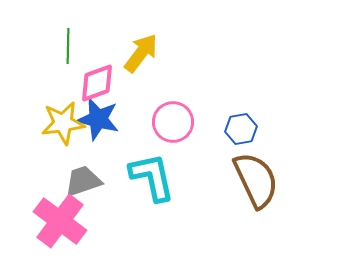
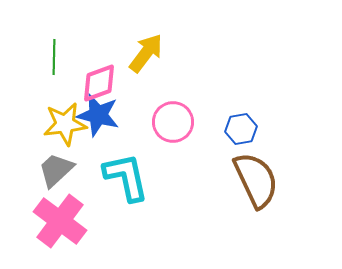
green line: moved 14 px left, 11 px down
yellow arrow: moved 5 px right
pink diamond: moved 2 px right
blue star: moved 4 px up
yellow star: moved 2 px right, 1 px down
cyan L-shape: moved 26 px left
gray trapezoid: moved 27 px left, 11 px up; rotated 24 degrees counterclockwise
